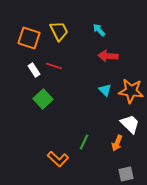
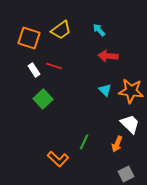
yellow trapezoid: moved 2 px right, 1 px up; rotated 80 degrees clockwise
orange arrow: moved 1 px down
gray square: rotated 14 degrees counterclockwise
